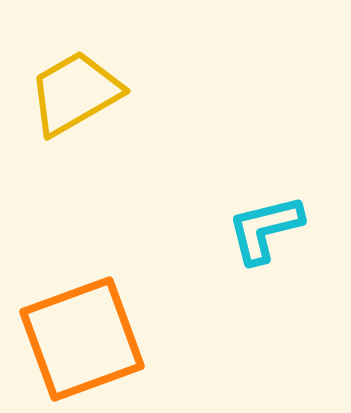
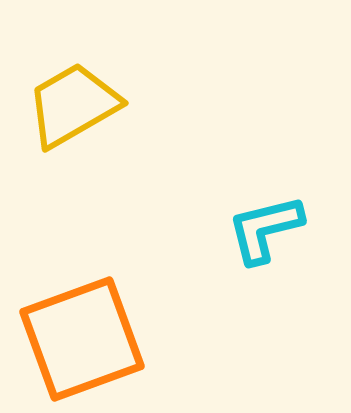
yellow trapezoid: moved 2 px left, 12 px down
